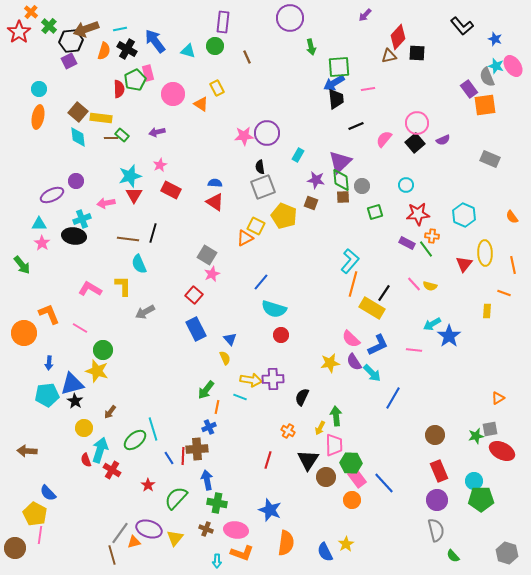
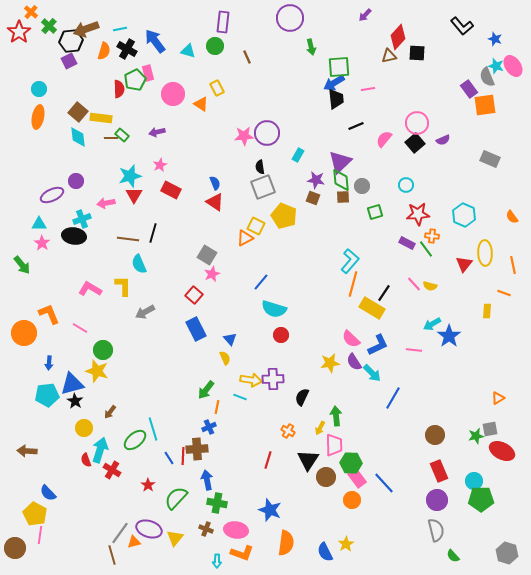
blue semicircle at (215, 183): rotated 64 degrees clockwise
brown square at (311, 203): moved 2 px right, 5 px up
